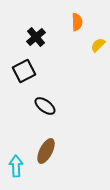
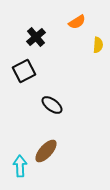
orange semicircle: rotated 60 degrees clockwise
yellow semicircle: rotated 140 degrees clockwise
black ellipse: moved 7 px right, 1 px up
brown ellipse: rotated 15 degrees clockwise
cyan arrow: moved 4 px right
